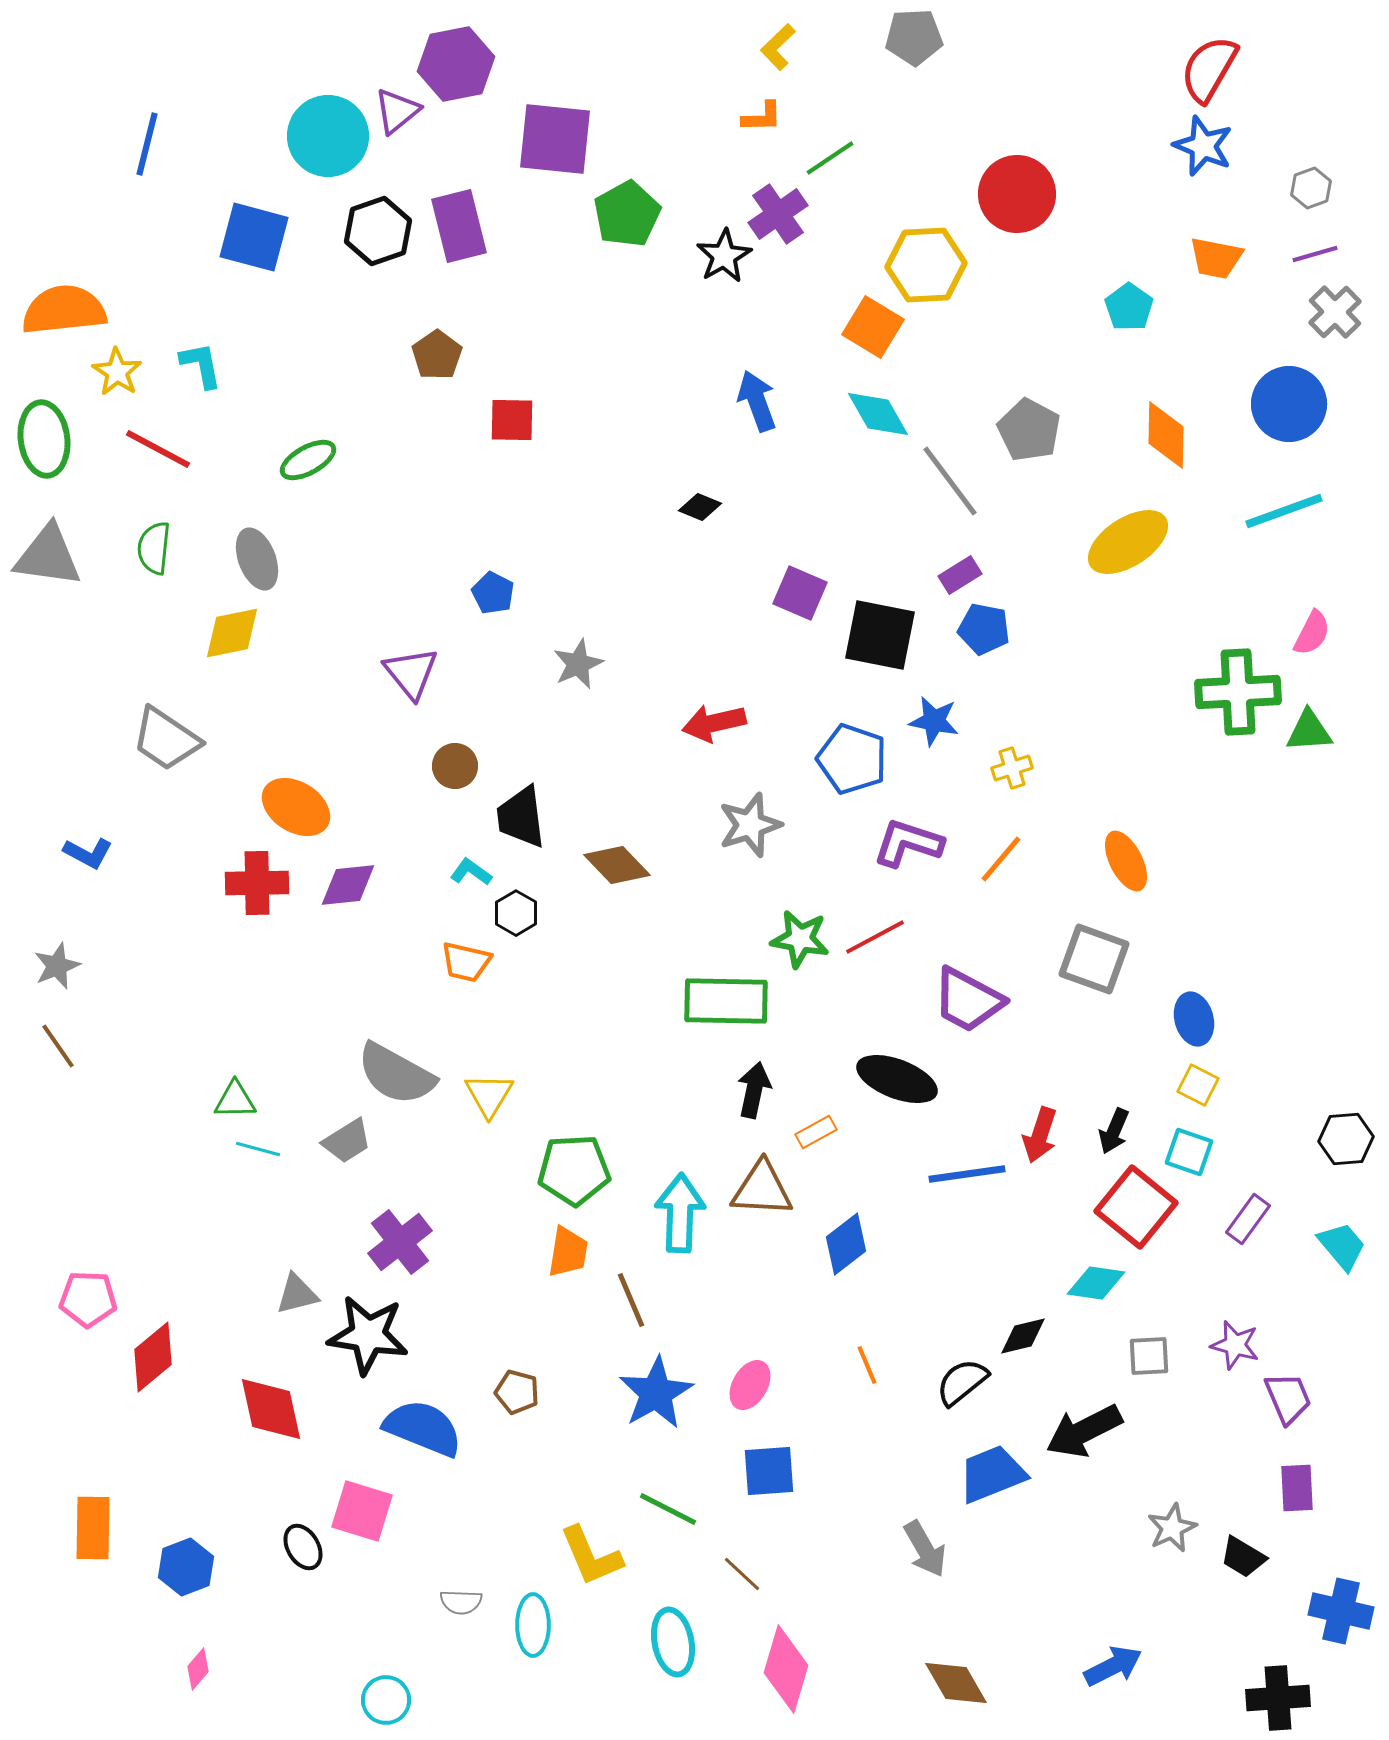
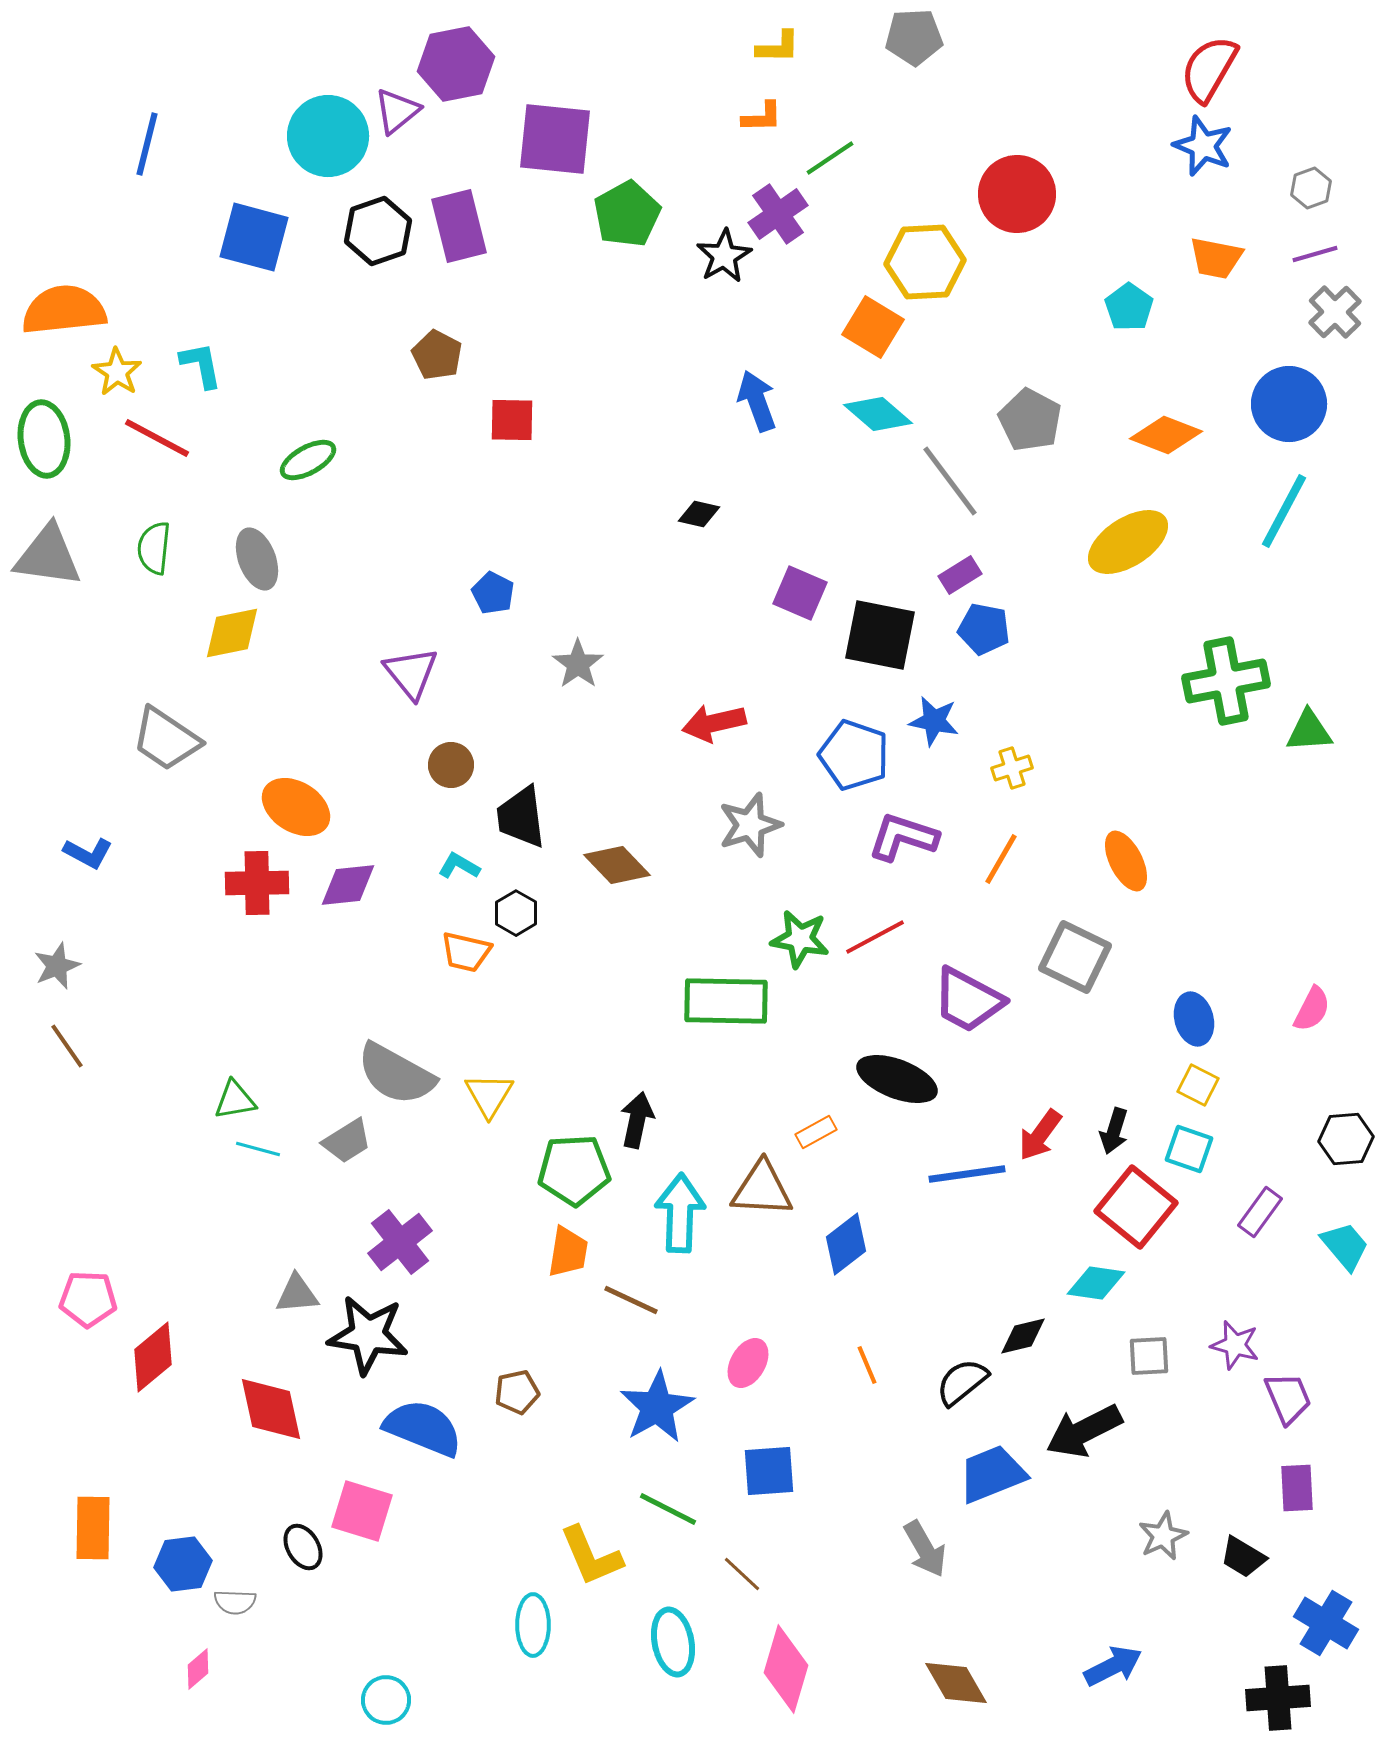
yellow L-shape at (778, 47): rotated 135 degrees counterclockwise
yellow hexagon at (926, 265): moved 1 px left, 3 px up
brown pentagon at (437, 355): rotated 9 degrees counterclockwise
cyan diamond at (878, 414): rotated 20 degrees counterclockwise
gray pentagon at (1029, 430): moved 1 px right, 10 px up
orange diamond at (1166, 435): rotated 70 degrees counterclockwise
red line at (158, 449): moved 1 px left, 11 px up
black diamond at (700, 507): moved 1 px left, 7 px down; rotated 9 degrees counterclockwise
cyan line at (1284, 511): rotated 42 degrees counterclockwise
pink semicircle at (1312, 633): moved 376 px down
gray star at (578, 664): rotated 12 degrees counterclockwise
green cross at (1238, 692): moved 12 px left, 11 px up; rotated 8 degrees counterclockwise
blue pentagon at (852, 759): moved 2 px right, 4 px up
brown circle at (455, 766): moved 4 px left, 1 px up
purple L-shape at (908, 843): moved 5 px left, 6 px up
orange line at (1001, 859): rotated 10 degrees counterclockwise
cyan L-shape at (471, 872): moved 12 px left, 6 px up; rotated 6 degrees counterclockwise
gray square at (1094, 959): moved 19 px left, 2 px up; rotated 6 degrees clockwise
orange trapezoid at (466, 962): moved 10 px up
brown line at (58, 1046): moved 9 px right
black arrow at (754, 1090): moved 117 px left, 30 px down
green triangle at (235, 1100): rotated 9 degrees counterclockwise
black arrow at (1114, 1131): rotated 6 degrees counterclockwise
red arrow at (1040, 1135): rotated 18 degrees clockwise
cyan square at (1189, 1152): moved 3 px up
purple rectangle at (1248, 1219): moved 12 px right, 7 px up
cyan trapezoid at (1342, 1246): moved 3 px right
gray triangle at (297, 1294): rotated 9 degrees clockwise
brown line at (631, 1300): rotated 42 degrees counterclockwise
pink ellipse at (750, 1385): moved 2 px left, 22 px up
brown pentagon at (517, 1392): rotated 27 degrees counterclockwise
blue star at (656, 1393): moved 1 px right, 14 px down
gray star at (1172, 1528): moved 9 px left, 8 px down
blue hexagon at (186, 1567): moved 3 px left, 3 px up; rotated 14 degrees clockwise
gray semicircle at (461, 1602): moved 226 px left
blue cross at (1341, 1611): moved 15 px left, 12 px down; rotated 18 degrees clockwise
pink diamond at (198, 1669): rotated 9 degrees clockwise
